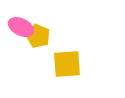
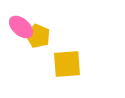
pink ellipse: rotated 15 degrees clockwise
